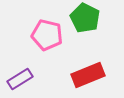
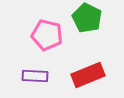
green pentagon: moved 2 px right
purple rectangle: moved 15 px right, 3 px up; rotated 35 degrees clockwise
